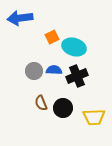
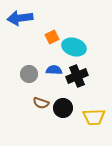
gray circle: moved 5 px left, 3 px down
brown semicircle: rotated 49 degrees counterclockwise
